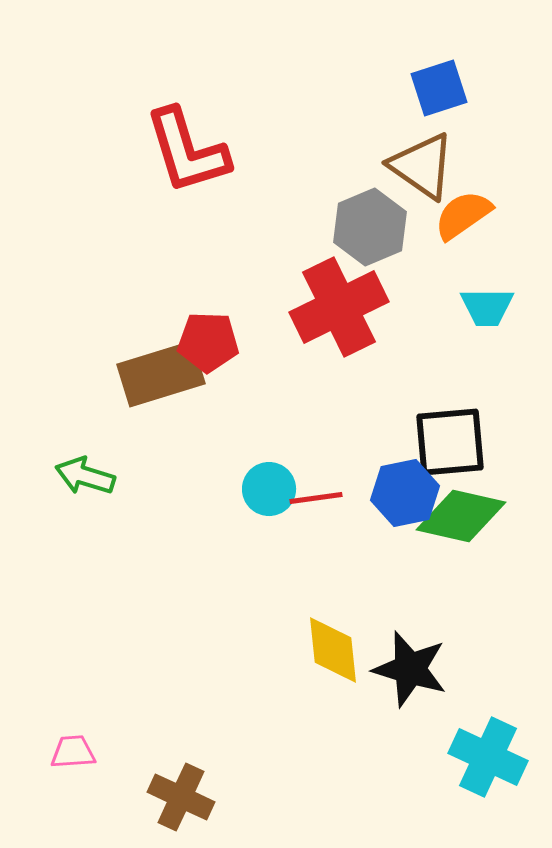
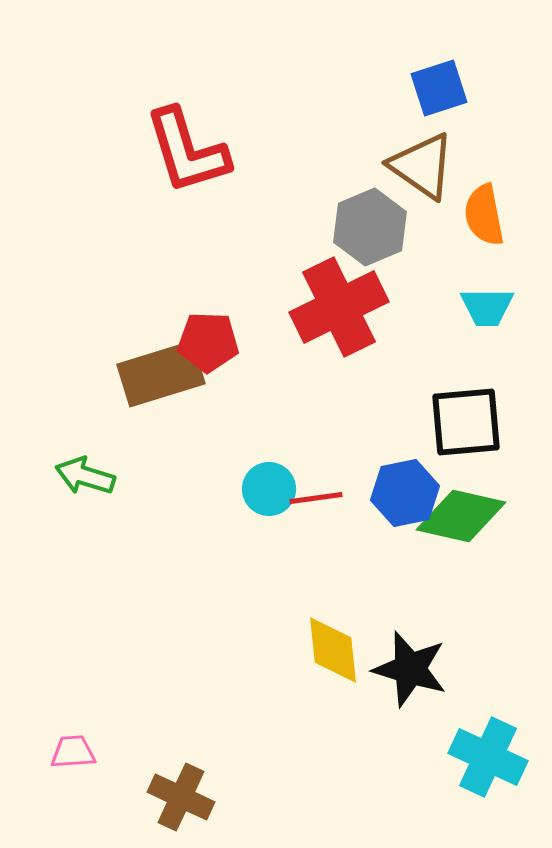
orange semicircle: moved 21 px right; rotated 66 degrees counterclockwise
black square: moved 16 px right, 20 px up
